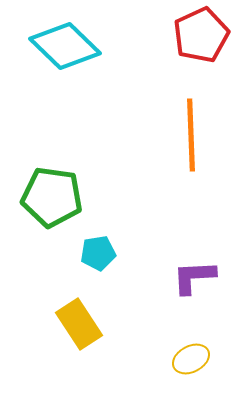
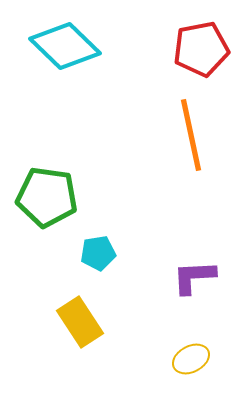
red pentagon: moved 14 px down; rotated 14 degrees clockwise
orange line: rotated 10 degrees counterclockwise
green pentagon: moved 5 px left
yellow rectangle: moved 1 px right, 2 px up
